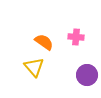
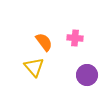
pink cross: moved 1 px left, 1 px down
orange semicircle: rotated 18 degrees clockwise
